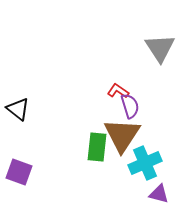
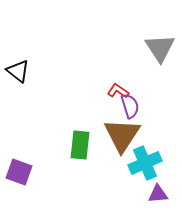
black triangle: moved 38 px up
green rectangle: moved 17 px left, 2 px up
purple triangle: moved 1 px left; rotated 20 degrees counterclockwise
